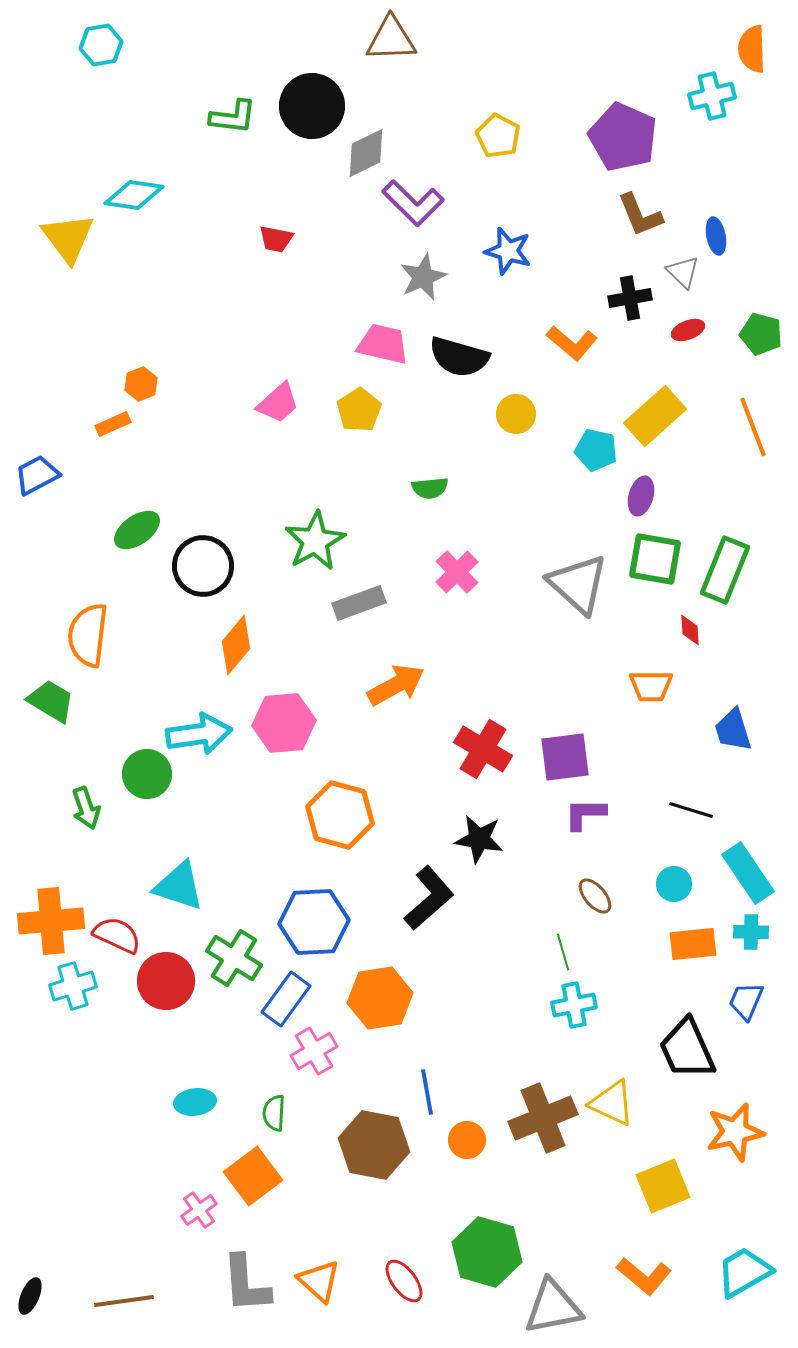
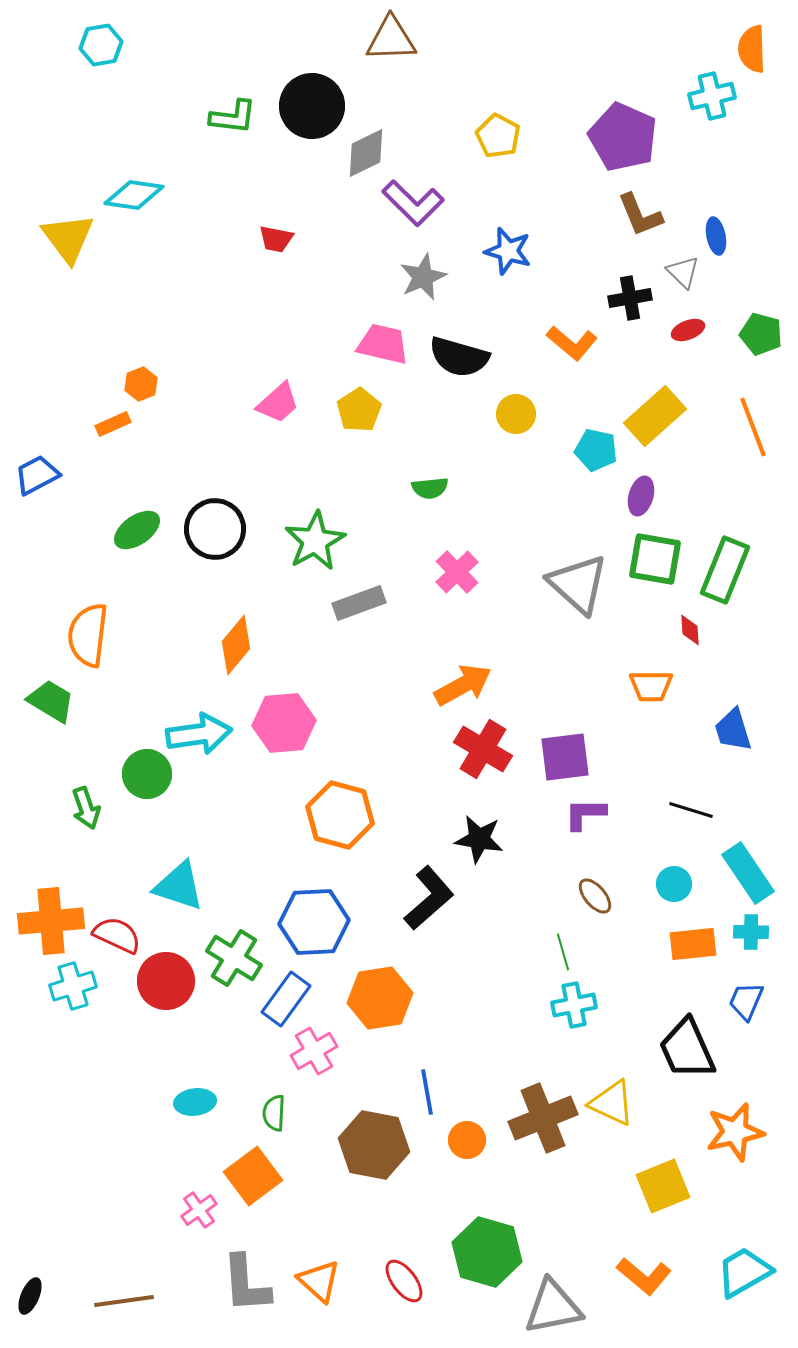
black circle at (203, 566): moved 12 px right, 37 px up
orange arrow at (396, 685): moved 67 px right
